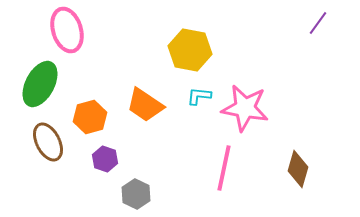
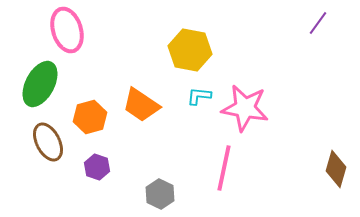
orange trapezoid: moved 4 px left
purple hexagon: moved 8 px left, 8 px down
brown diamond: moved 38 px right
gray hexagon: moved 24 px right
